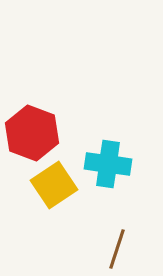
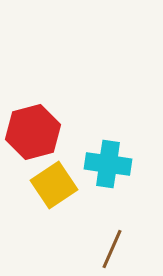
red hexagon: moved 1 px right, 1 px up; rotated 24 degrees clockwise
brown line: moved 5 px left; rotated 6 degrees clockwise
